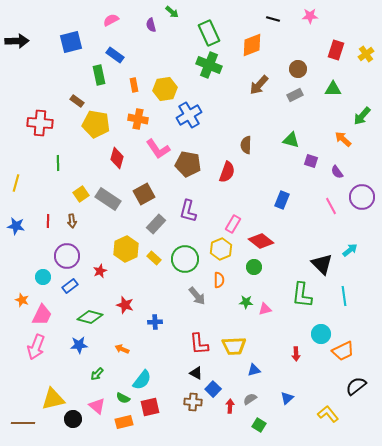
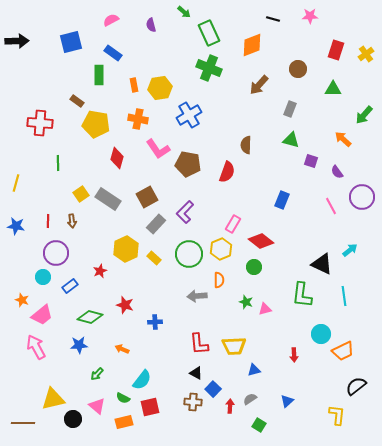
green arrow at (172, 12): moved 12 px right
blue rectangle at (115, 55): moved 2 px left, 2 px up
green cross at (209, 65): moved 3 px down
green rectangle at (99, 75): rotated 12 degrees clockwise
yellow hexagon at (165, 89): moved 5 px left, 1 px up
gray rectangle at (295, 95): moved 5 px left, 14 px down; rotated 42 degrees counterclockwise
green arrow at (362, 116): moved 2 px right, 1 px up
brown square at (144, 194): moved 3 px right, 3 px down
purple L-shape at (188, 211): moved 3 px left, 1 px down; rotated 30 degrees clockwise
purple circle at (67, 256): moved 11 px left, 3 px up
green circle at (185, 259): moved 4 px right, 5 px up
black triangle at (322, 264): rotated 20 degrees counterclockwise
gray arrow at (197, 296): rotated 126 degrees clockwise
green star at (246, 302): rotated 16 degrees clockwise
pink trapezoid at (42, 315): rotated 25 degrees clockwise
pink arrow at (36, 347): rotated 130 degrees clockwise
red arrow at (296, 354): moved 2 px left, 1 px down
blue triangle at (287, 398): moved 3 px down
yellow L-shape at (328, 414): moved 9 px right, 1 px down; rotated 45 degrees clockwise
